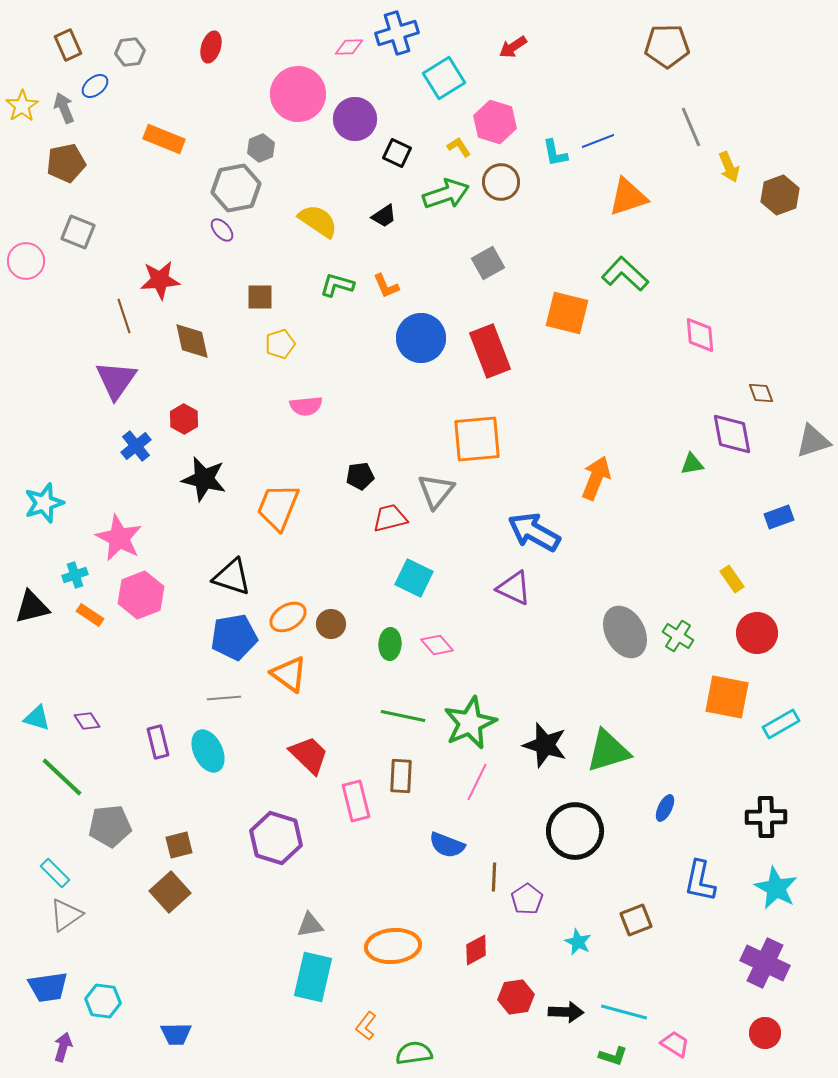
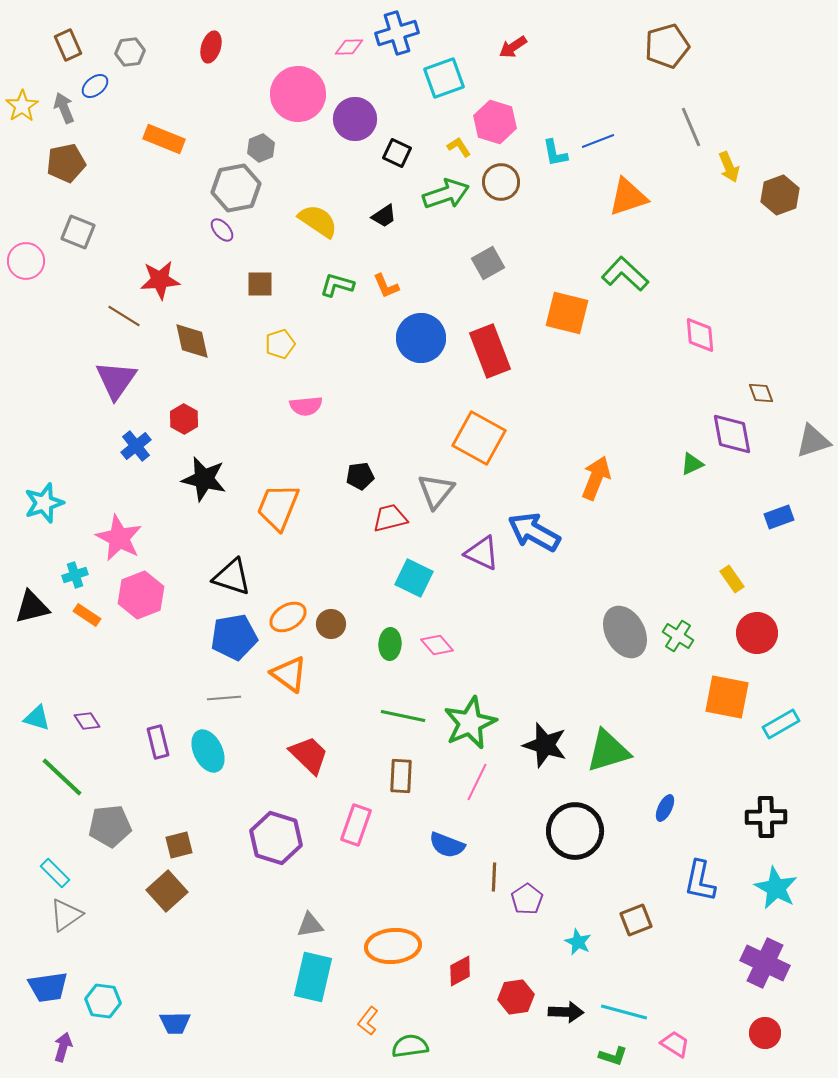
brown pentagon at (667, 46): rotated 15 degrees counterclockwise
cyan square at (444, 78): rotated 12 degrees clockwise
brown square at (260, 297): moved 13 px up
brown line at (124, 316): rotated 40 degrees counterclockwise
orange square at (477, 439): moved 2 px right, 1 px up; rotated 34 degrees clockwise
green triangle at (692, 464): rotated 15 degrees counterclockwise
purple triangle at (514, 588): moved 32 px left, 35 px up
orange rectangle at (90, 615): moved 3 px left
pink rectangle at (356, 801): moved 24 px down; rotated 33 degrees clockwise
brown square at (170, 892): moved 3 px left, 1 px up
red diamond at (476, 950): moved 16 px left, 21 px down
orange L-shape at (366, 1026): moved 2 px right, 5 px up
blue trapezoid at (176, 1034): moved 1 px left, 11 px up
green semicircle at (414, 1053): moved 4 px left, 7 px up
